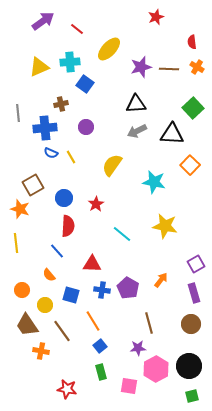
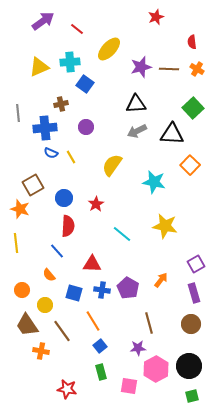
orange cross at (197, 67): moved 2 px down
blue square at (71, 295): moved 3 px right, 2 px up
